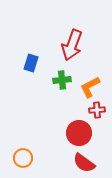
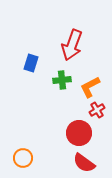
red cross: rotated 28 degrees counterclockwise
